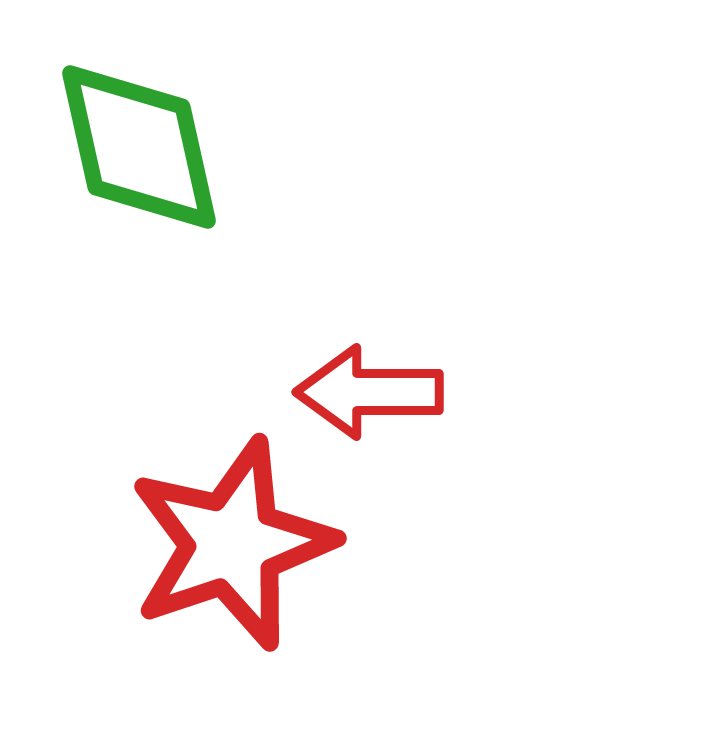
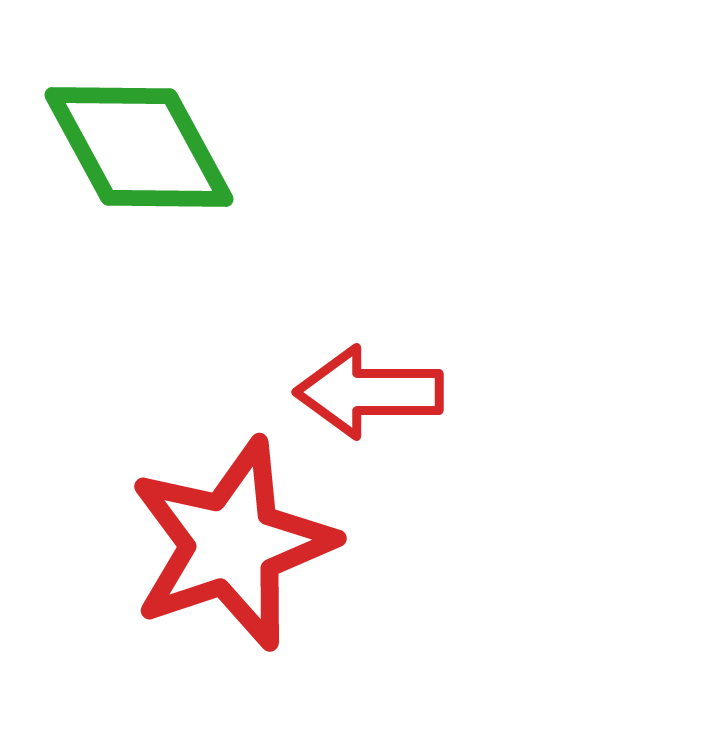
green diamond: rotated 16 degrees counterclockwise
